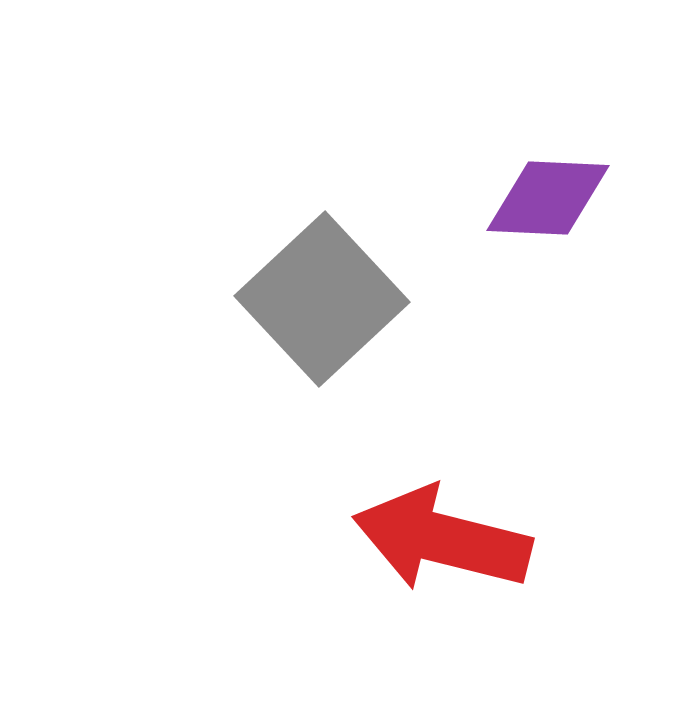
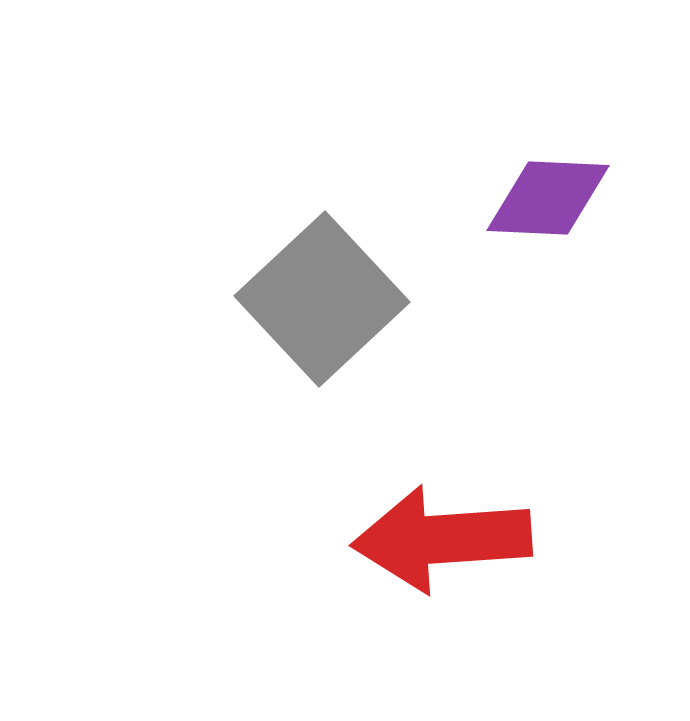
red arrow: rotated 18 degrees counterclockwise
